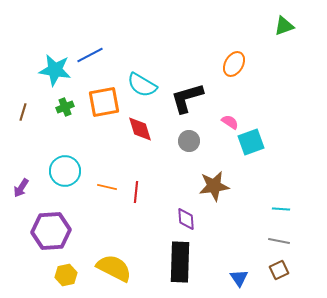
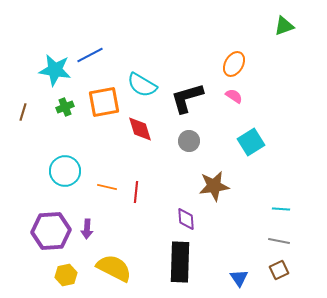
pink semicircle: moved 4 px right, 26 px up
cyan square: rotated 12 degrees counterclockwise
purple arrow: moved 66 px right, 41 px down; rotated 30 degrees counterclockwise
